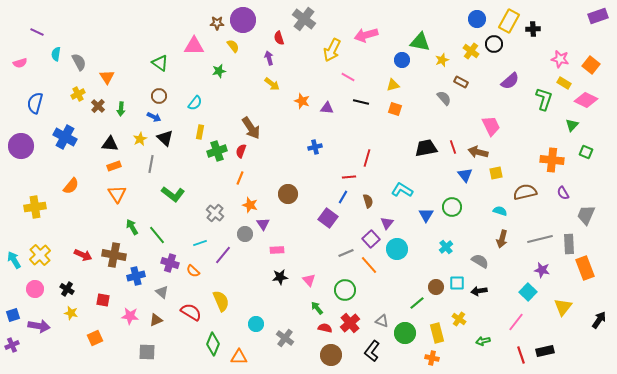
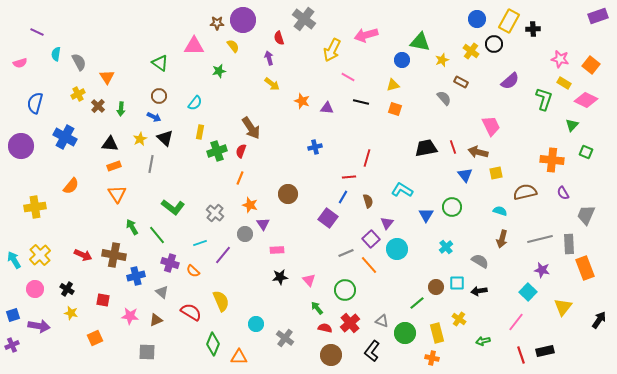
green L-shape at (173, 194): moved 13 px down
